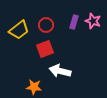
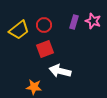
red circle: moved 2 px left
